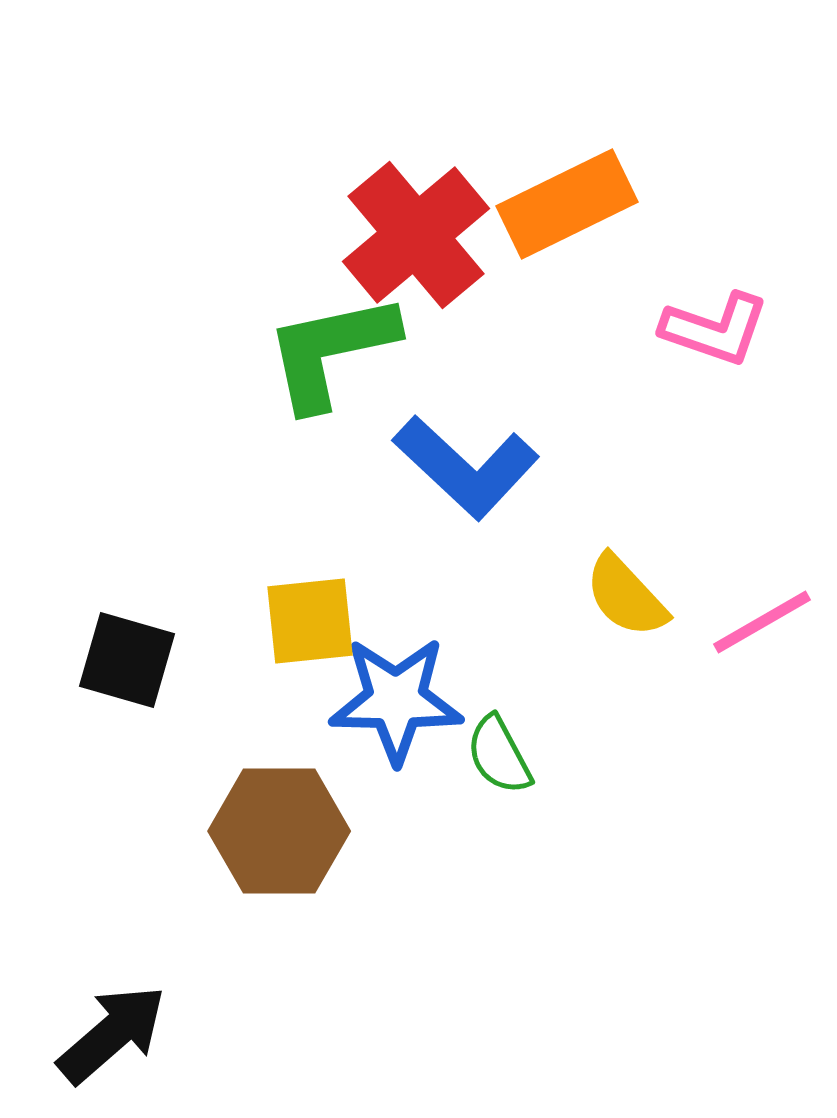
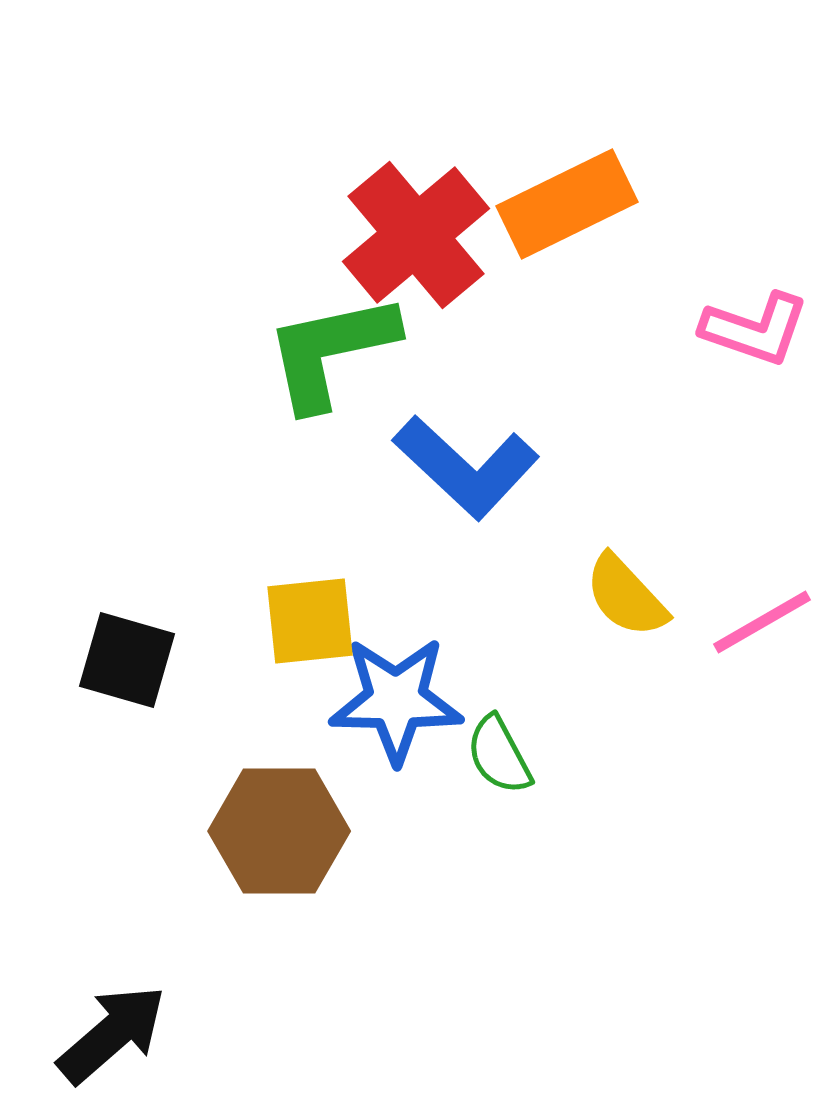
pink L-shape: moved 40 px right
